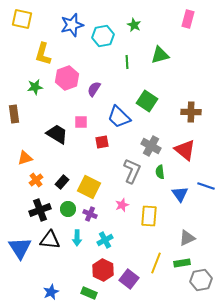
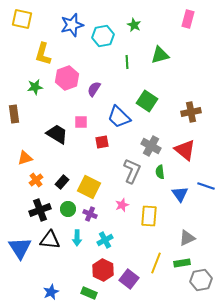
brown cross at (191, 112): rotated 12 degrees counterclockwise
